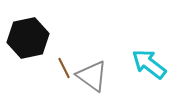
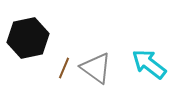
brown line: rotated 50 degrees clockwise
gray triangle: moved 4 px right, 8 px up
